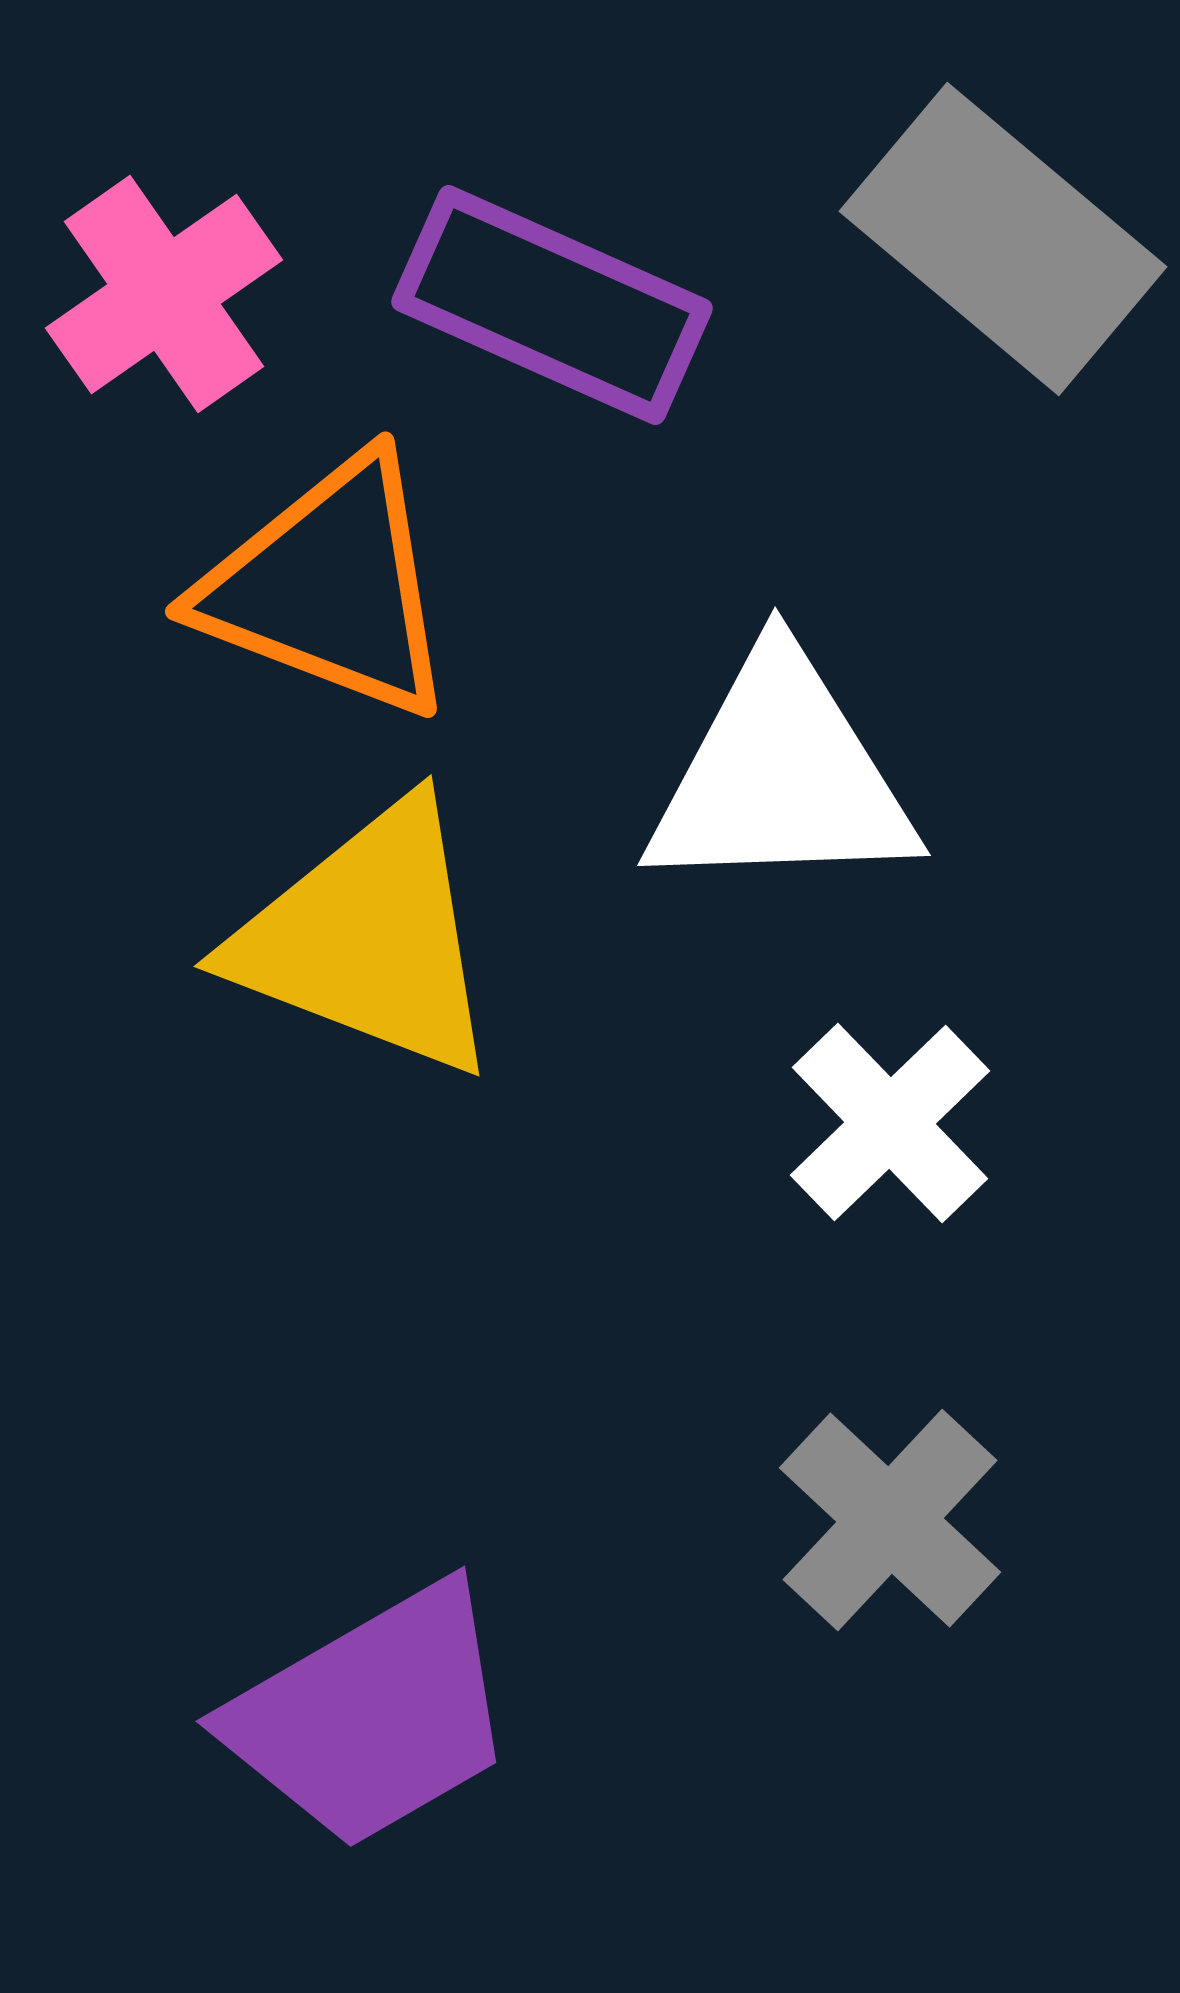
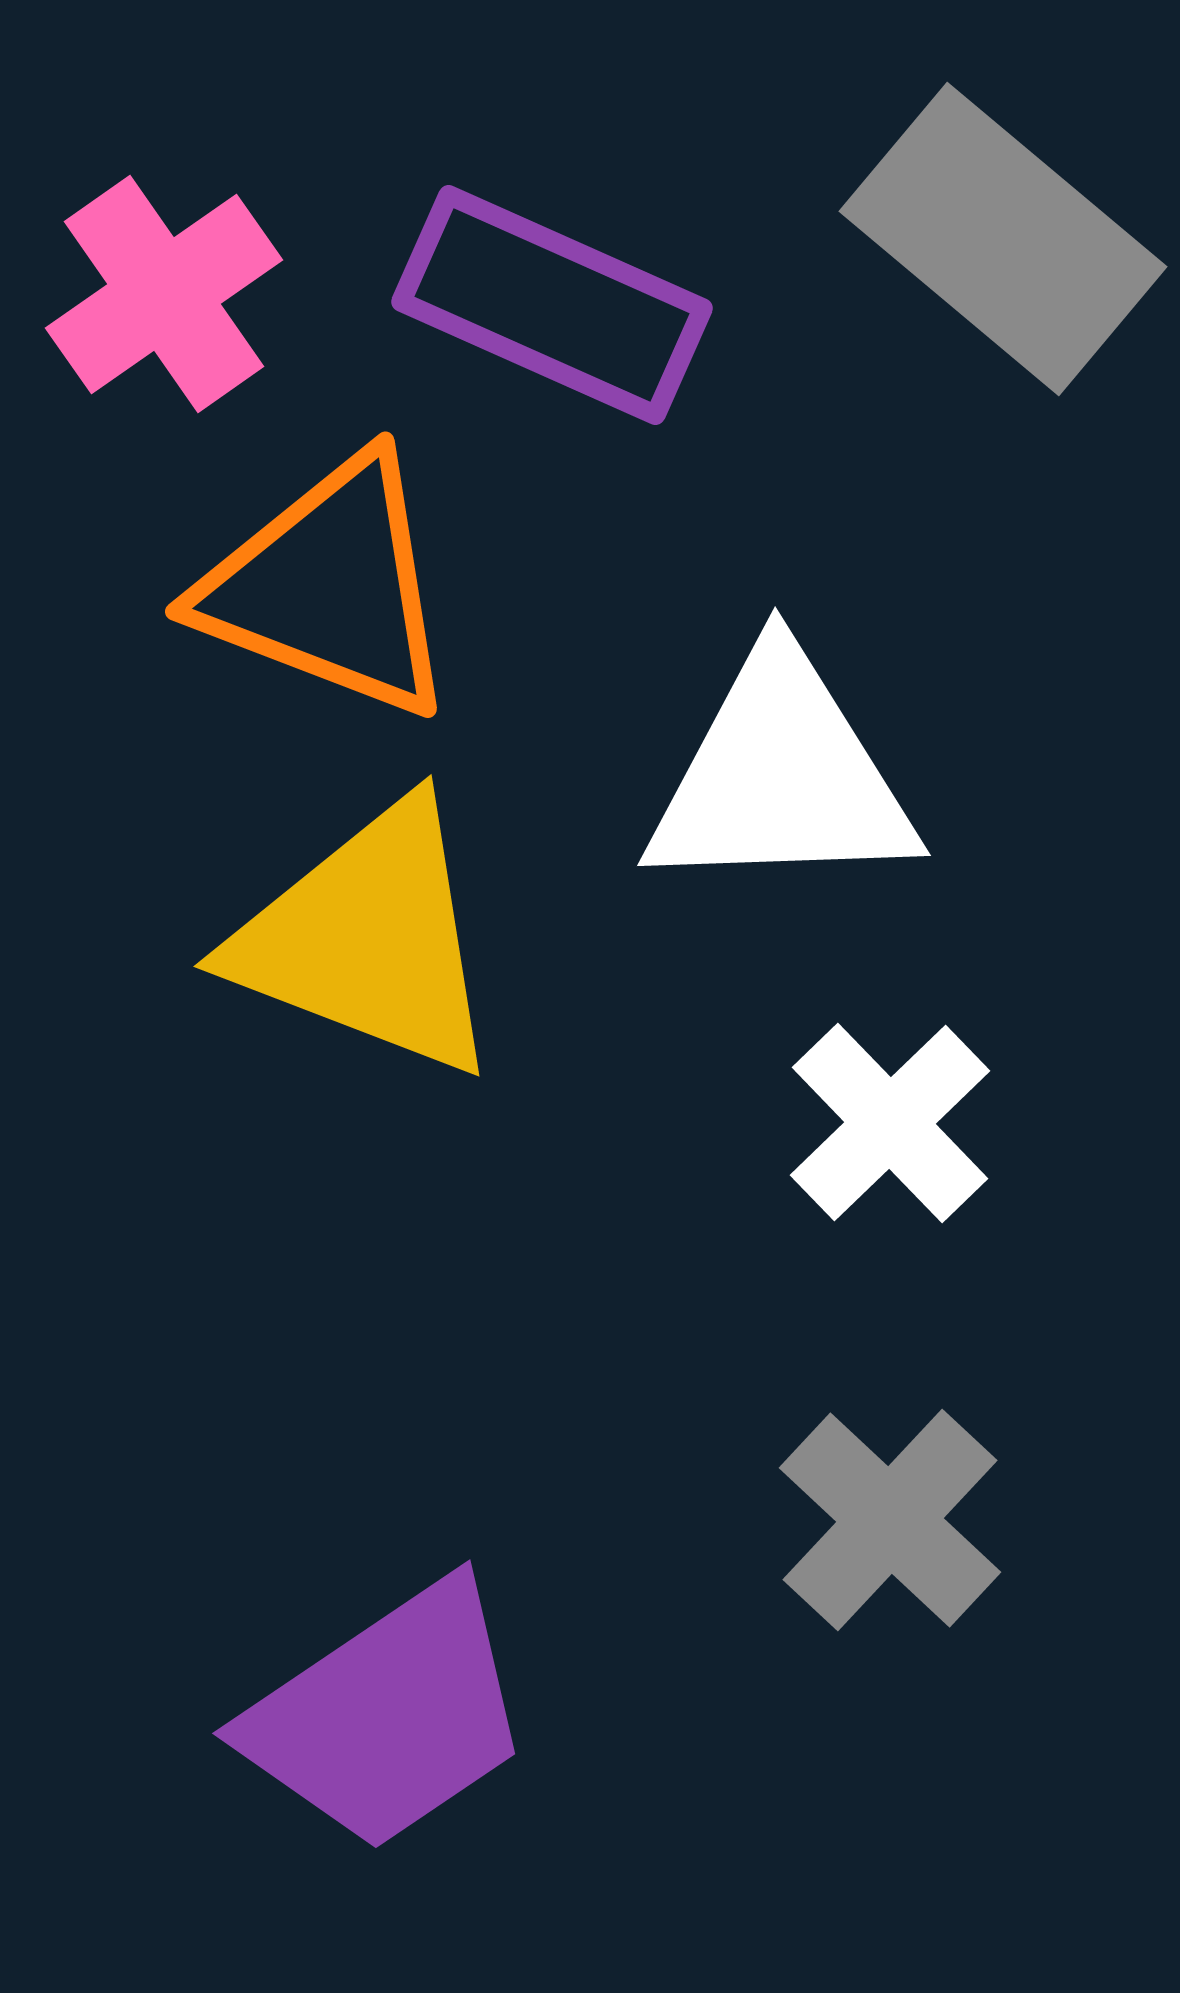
purple trapezoid: moved 16 px right; rotated 4 degrees counterclockwise
